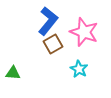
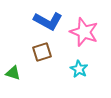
blue L-shape: rotated 80 degrees clockwise
brown square: moved 11 px left, 8 px down; rotated 12 degrees clockwise
green triangle: rotated 14 degrees clockwise
